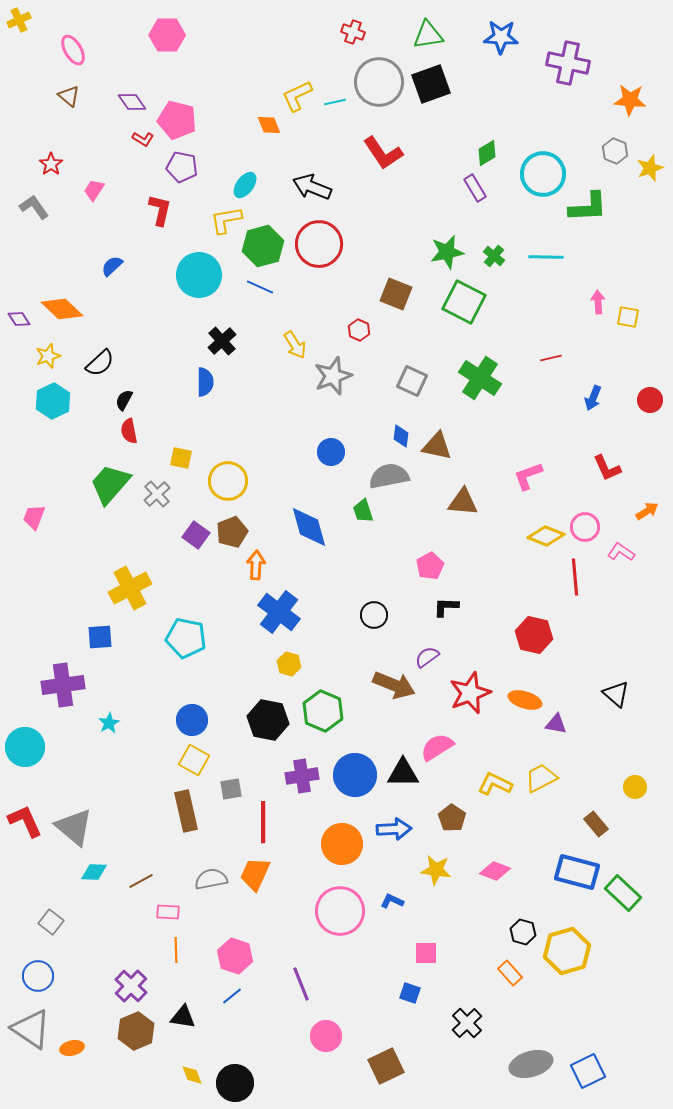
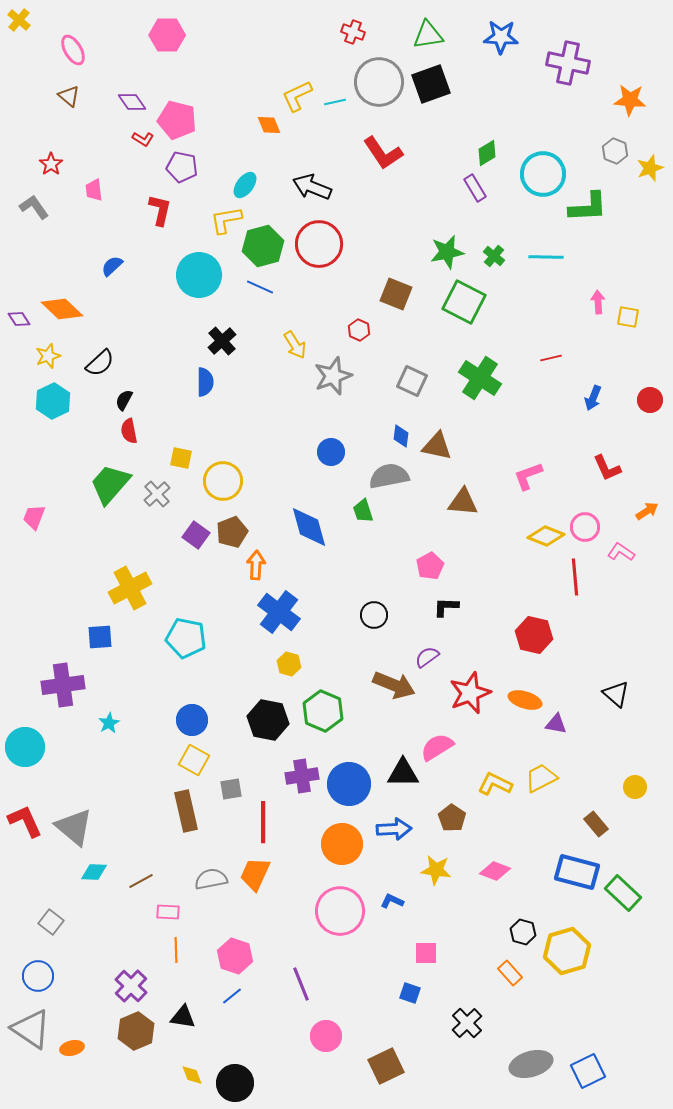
yellow cross at (19, 20): rotated 25 degrees counterclockwise
pink trapezoid at (94, 190): rotated 40 degrees counterclockwise
yellow circle at (228, 481): moved 5 px left
blue circle at (355, 775): moved 6 px left, 9 px down
